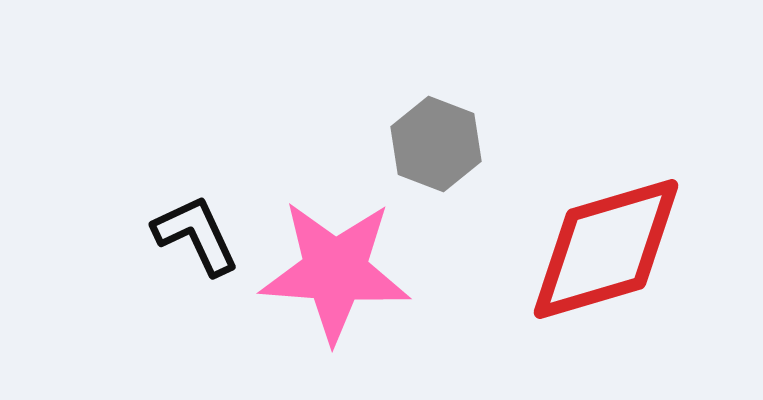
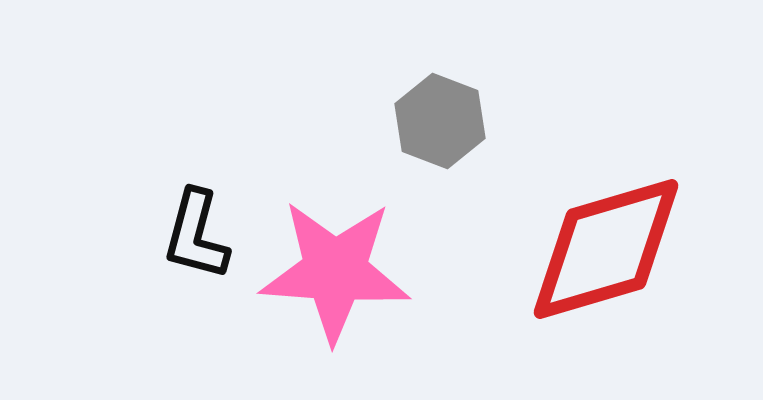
gray hexagon: moved 4 px right, 23 px up
black L-shape: rotated 140 degrees counterclockwise
